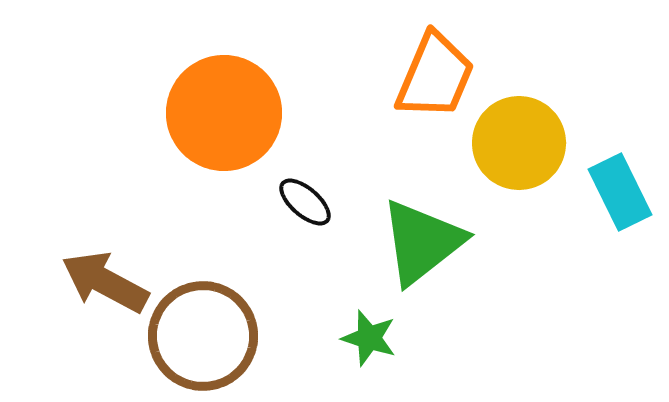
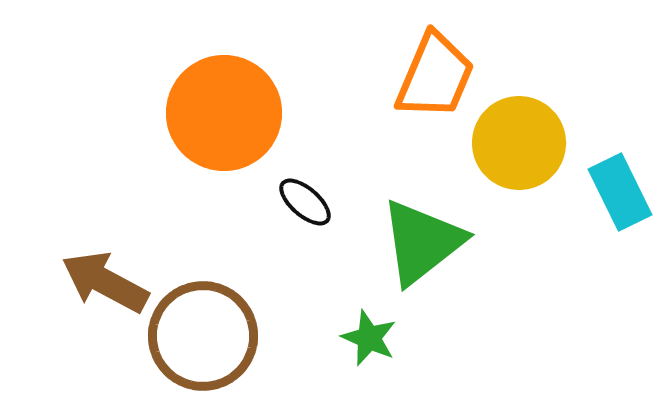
green star: rotated 6 degrees clockwise
